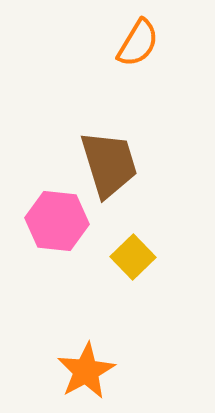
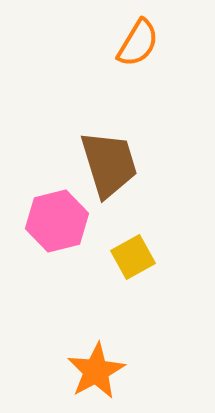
pink hexagon: rotated 20 degrees counterclockwise
yellow square: rotated 15 degrees clockwise
orange star: moved 10 px right
